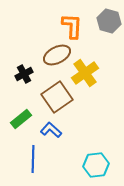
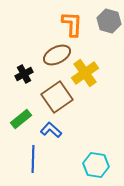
orange L-shape: moved 2 px up
cyan hexagon: rotated 15 degrees clockwise
